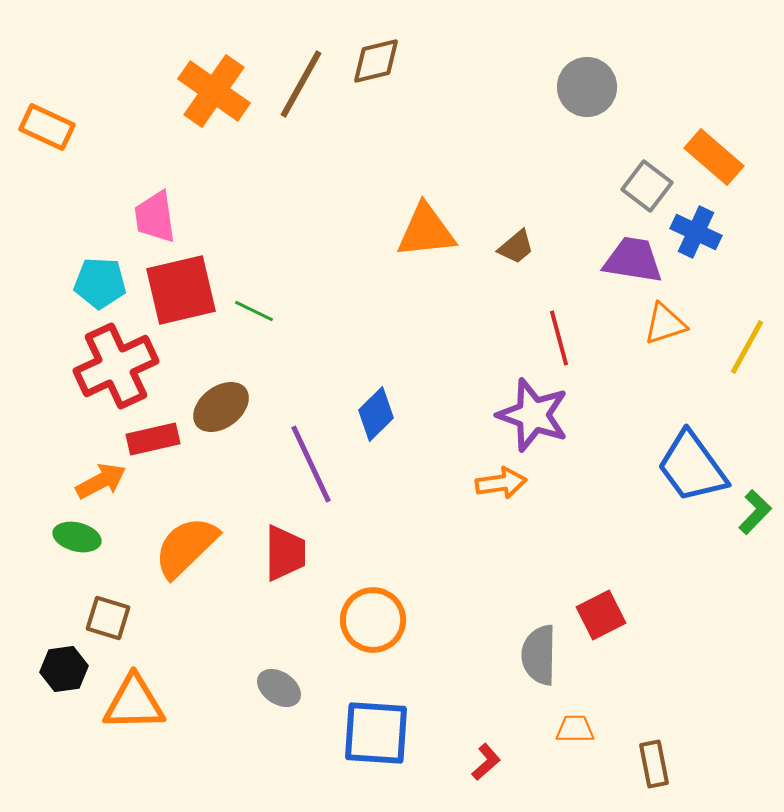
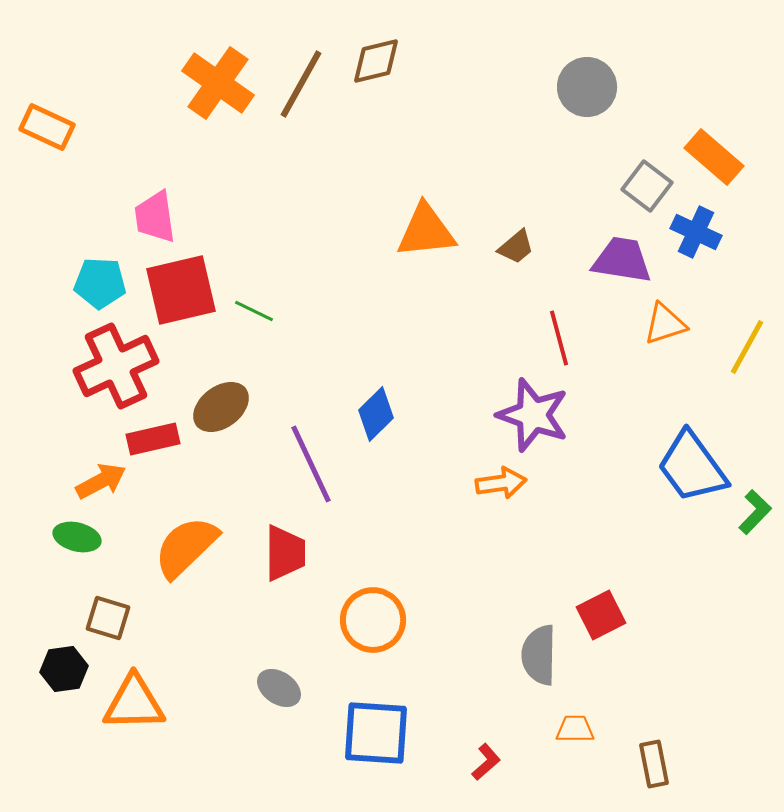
orange cross at (214, 91): moved 4 px right, 8 px up
purple trapezoid at (633, 260): moved 11 px left
